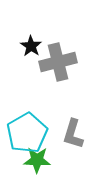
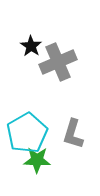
gray cross: rotated 9 degrees counterclockwise
